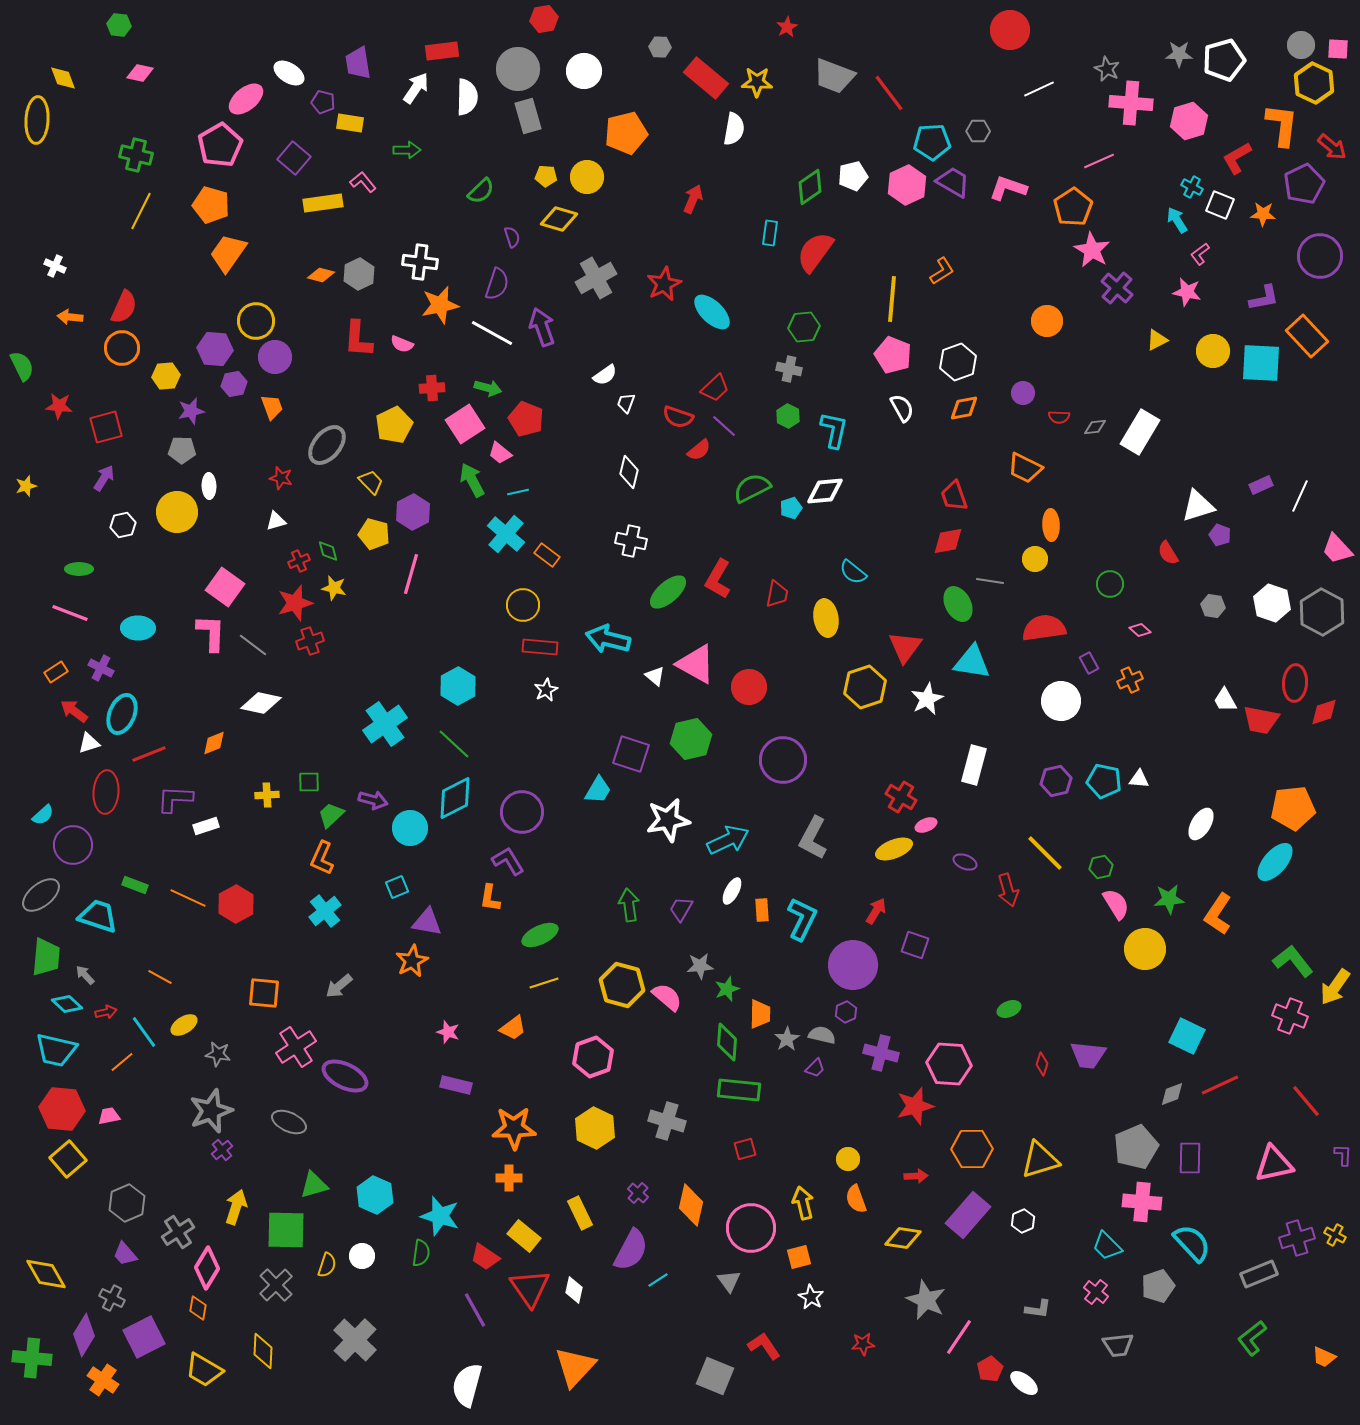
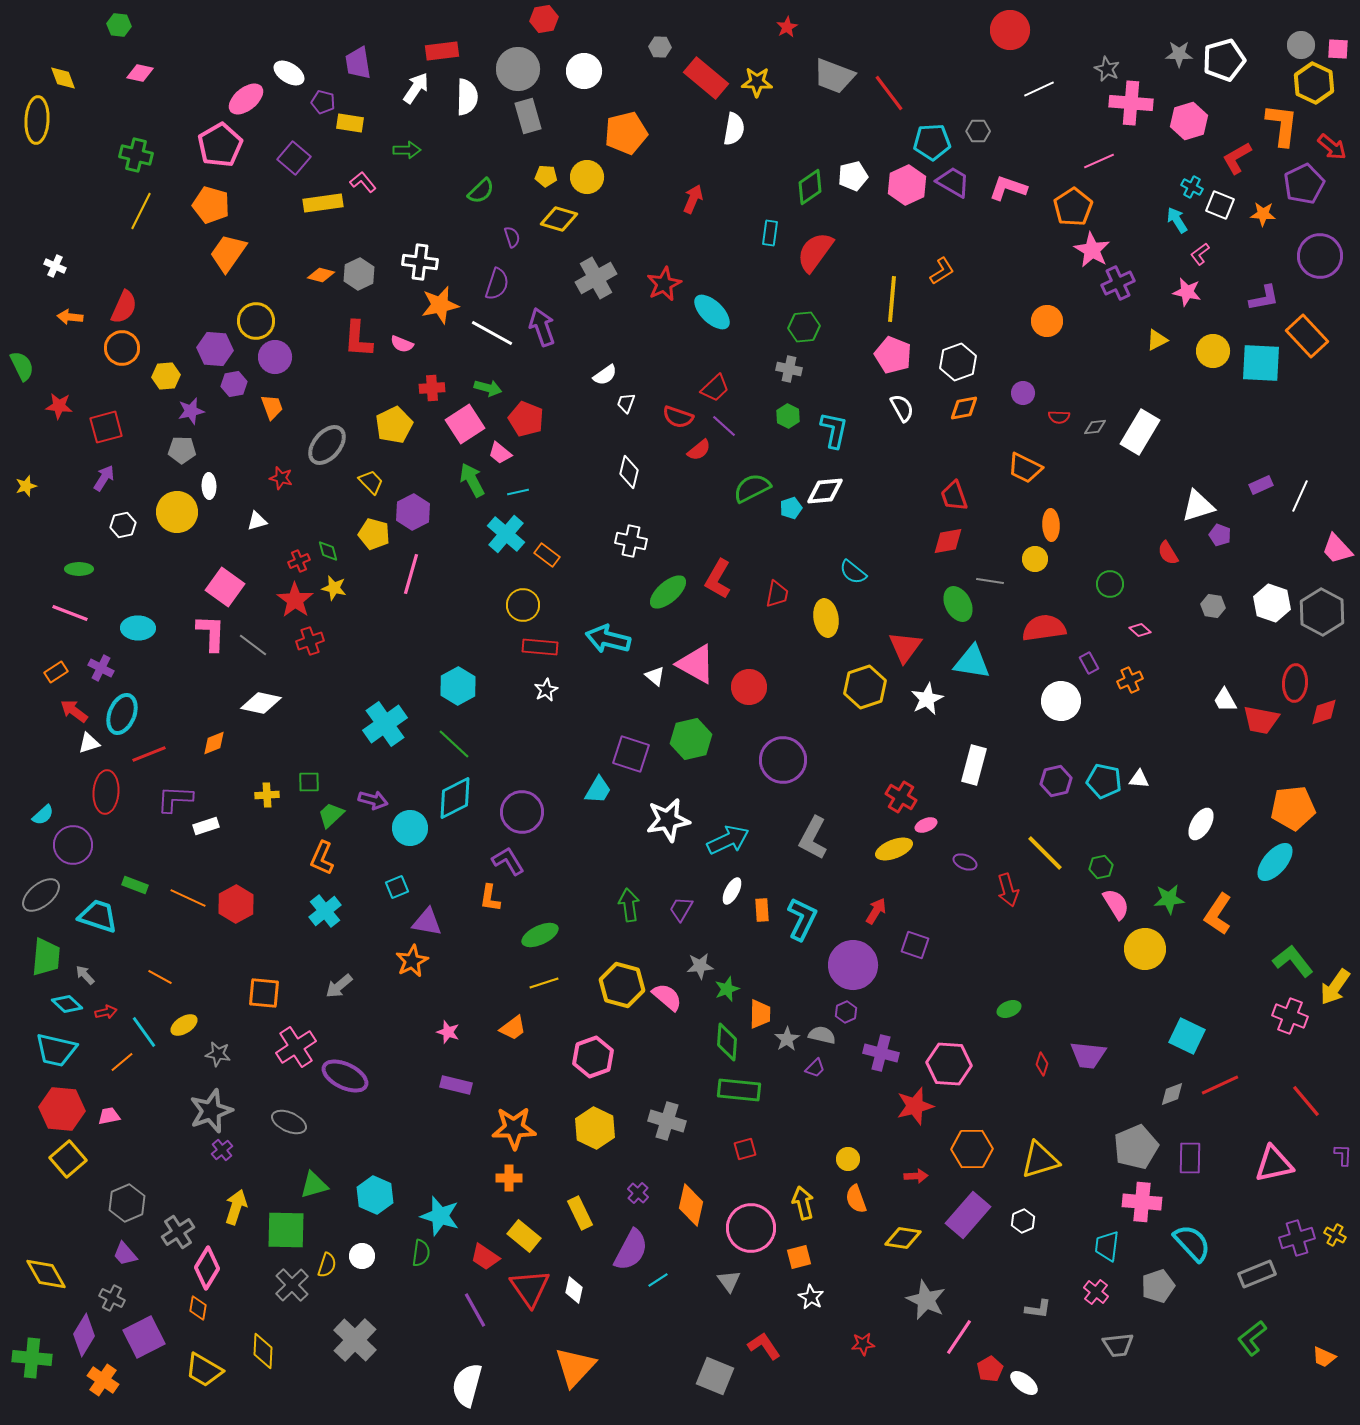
purple cross at (1117, 288): moved 1 px right, 5 px up; rotated 24 degrees clockwise
white triangle at (276, 521): moved 19 px left
red star at (295, 603): moved 3 px up; rotated 21 degrees counterclockwise
cyan trapezoid at (1107, 1246): rotated 52 degrees clockwise
gray rectangle at (1259, 1274): moved 2 px left
gray cross at (276, 1285): moved 16 px right
